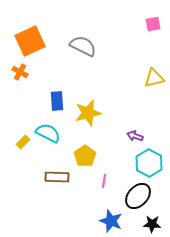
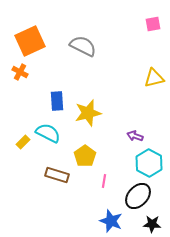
brown rectangle: moved 2 px up; rotated 15 degrees clockwise
